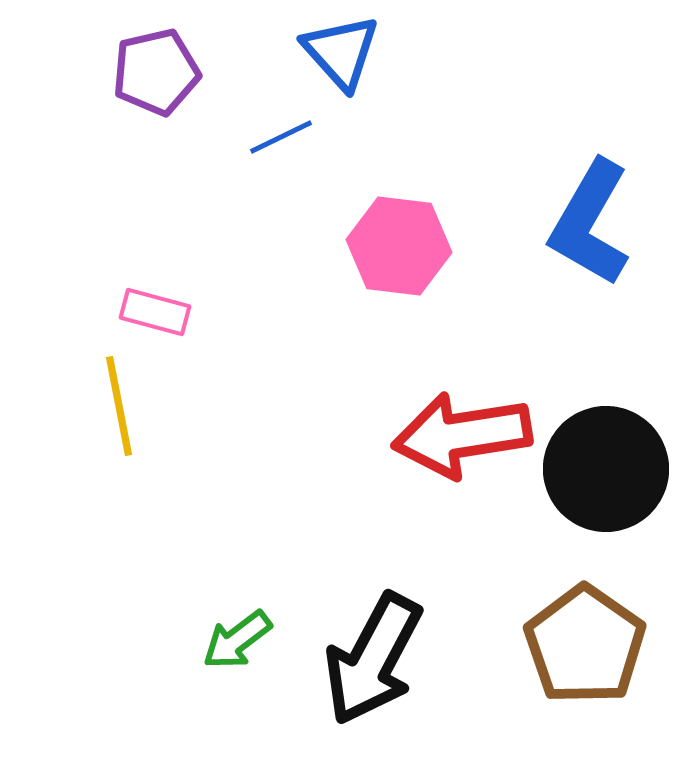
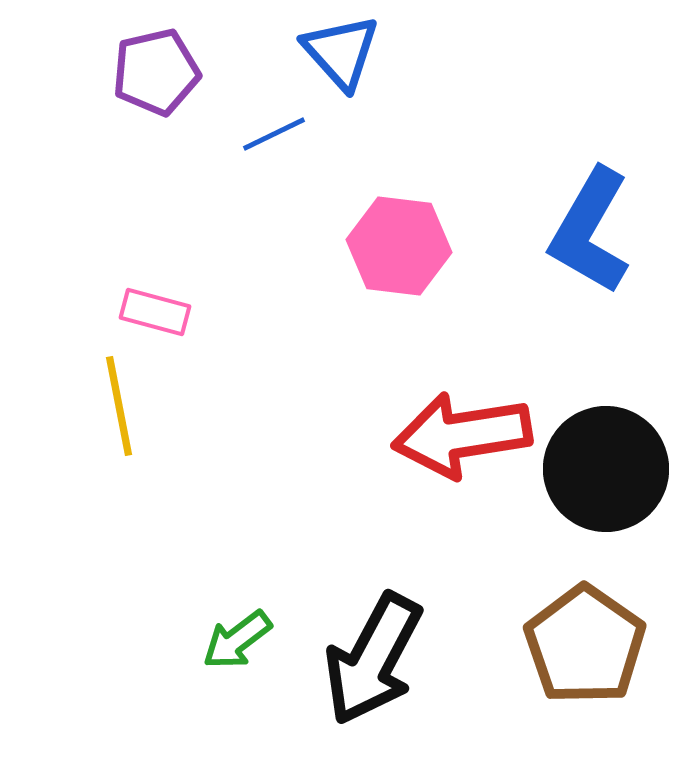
blue line: moved 7 px left, 3 px up
blue L-shape: moved 8 px down
